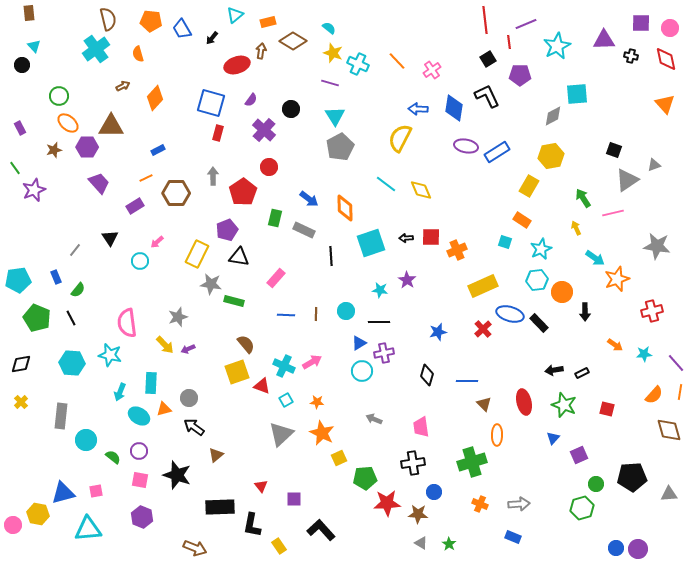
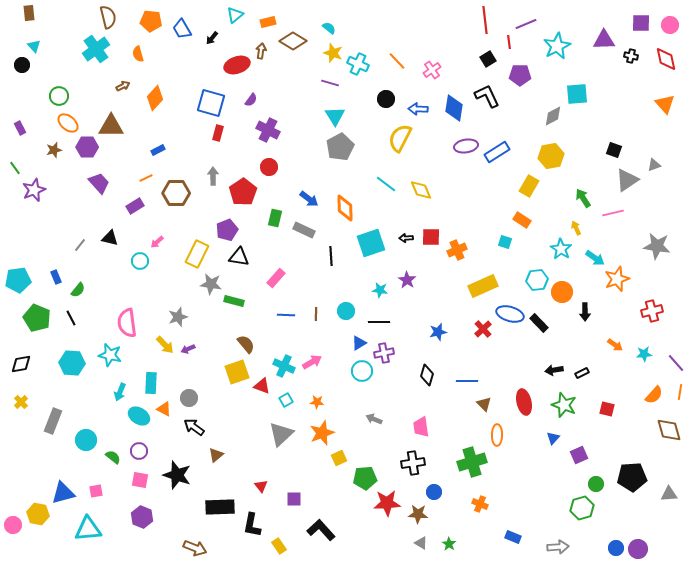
brown semicircle at (108, 19): moved 2 px up
pink circle at (670, 28): moved 3 px up
black circle at (291, 109): moved 95 px right, 10 px up
purple cross at (264, 130): moved 4 px right; rotated 15 degrees counterclockwise
purple ellipse at (466, 146): rotated 20 degrees counterclockwise
black triangle at (110, 238): rotated 42 degrees counterclockwise
cyan star at (541, 249): moved 20 px right; rotated 15 degrees counterclockwise
gray line at (75, 250): moved 5 px right, 5 px up
orange triangle at (164, 409): rotated 42 degrees clockwise
gray rectangle at (61, 416): moved 8 px left, 5 px down; rotated 15 degrees clockwise
orange star at (322, 433): rotated 25 degrees clockwise
gray arrow at (519, 504): moved 39 px right, 43 px down
